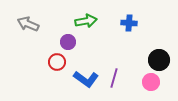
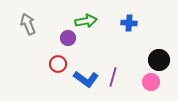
gray arrow: rotated 45 degrees clockwise
purple circle: moved 4 px up
red circle: moved 1 px right, 2 px down
purple line: moved 1 px left, 1 px up
